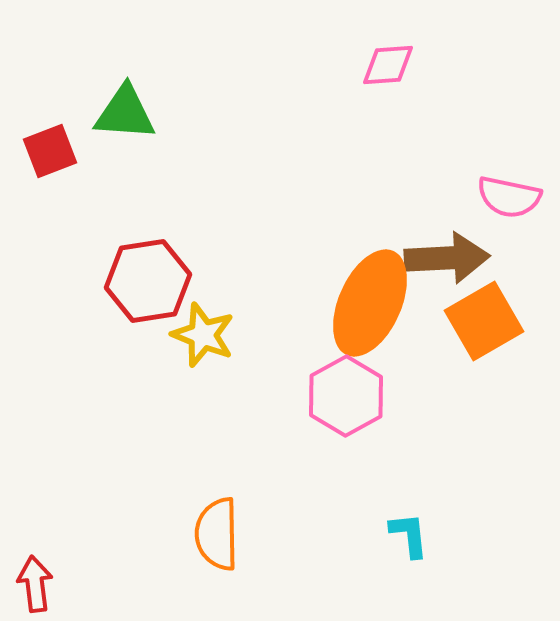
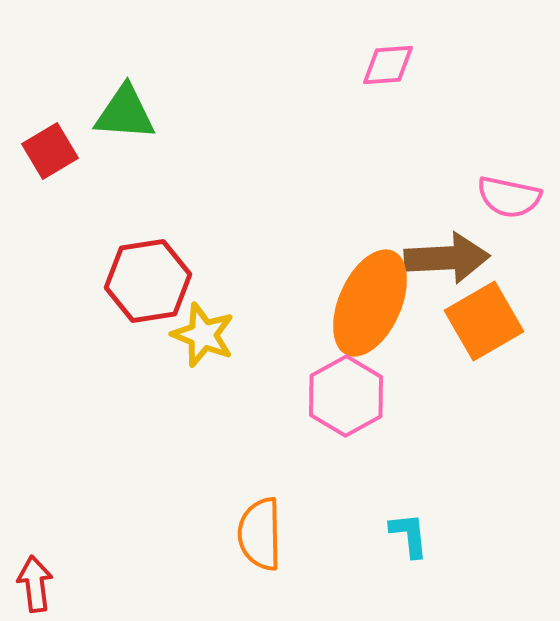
red square: rotated 10 degrees counterclockwise
orange semicircle: moved 43 px right
